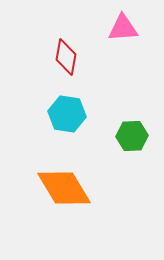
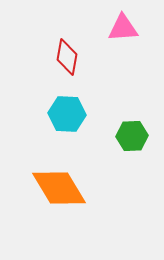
red diamond: moved 1 px right
cyan hexagon: rotated 6 degrees counterclockwise
orange diamond: moved 5 px left
